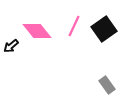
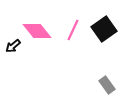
pink line: moved 1 px left, 4 px down
black arrow: moved 2 px right
